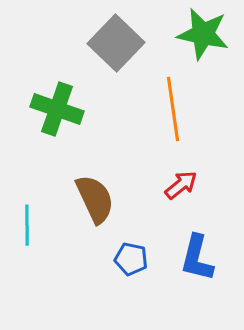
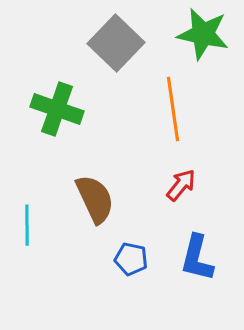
red arrow: rotated 12 degrees counterclockwise
